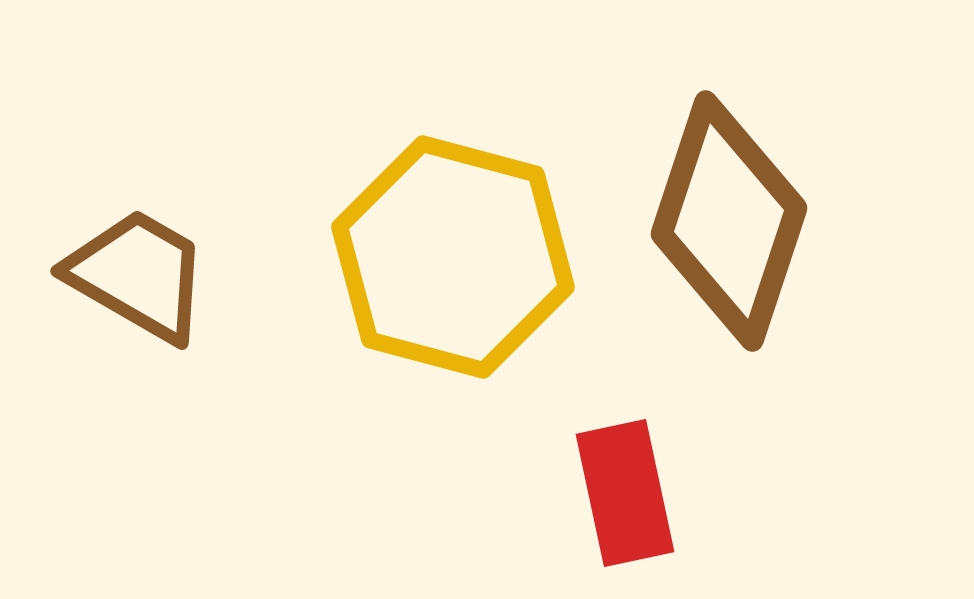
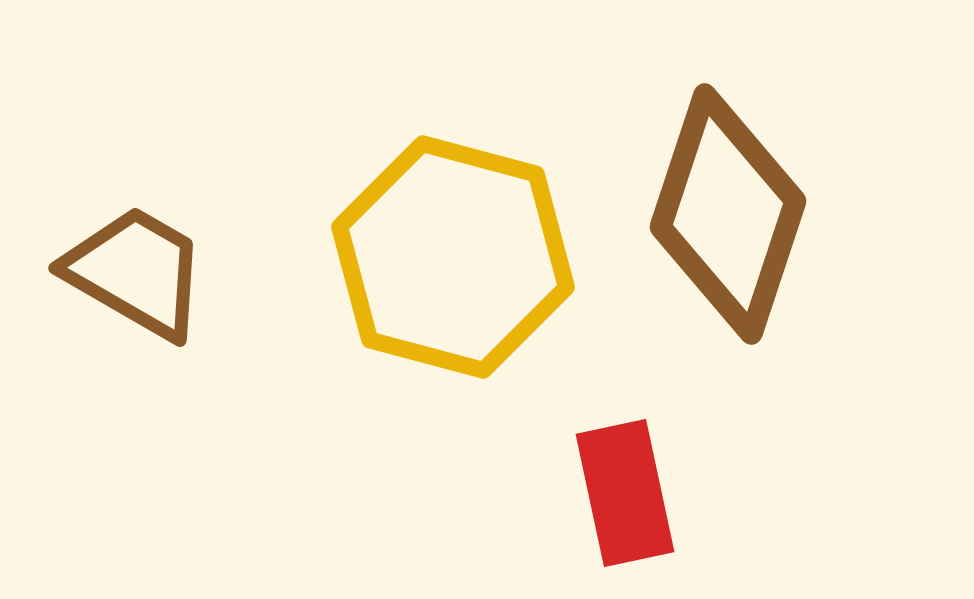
brown diamond: moved 1 px left, 7 px up
brown trapezoid: moved 2 px left, 3 px up
